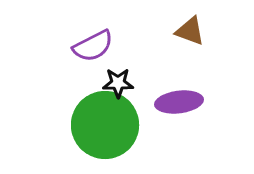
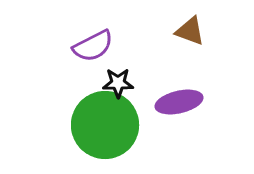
purple ellipse: rotated 6 degrees counterclockwise
